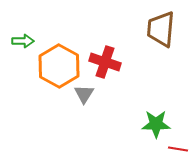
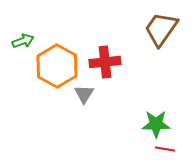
brown trapezoid: rotated 30 degrees clockwise
green arrow: rotated 20 degrees counterclockwise
red cross: rotated 24 degrees counterclockwise
orange hexagon: moved 2 px left
red line: moved 13 px left
